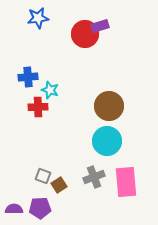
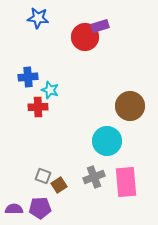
blue star: rotated 15 degrees clockwise
red circle: moved 3 px down
brown circle: moved 21 px right
